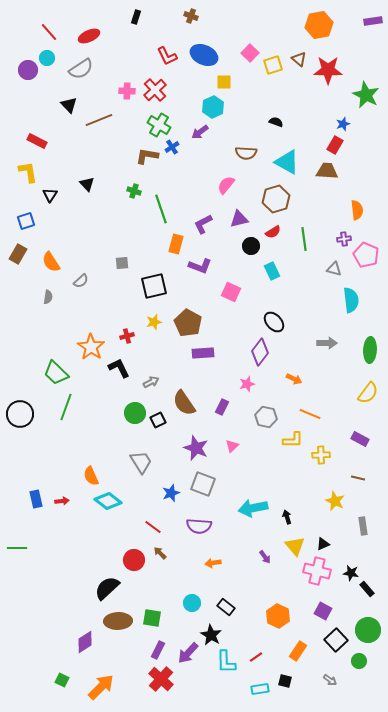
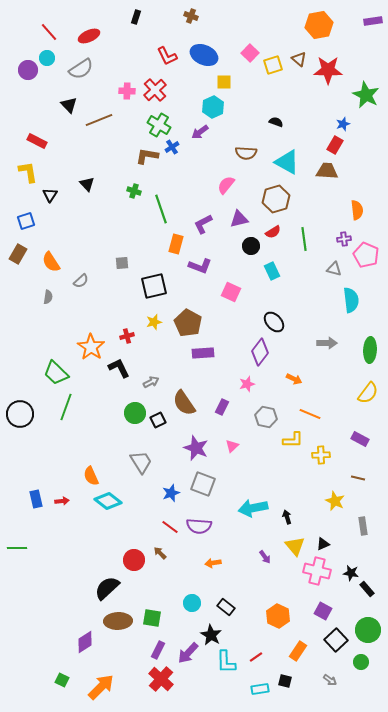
red line at (153, 527): moved 17 px right
green circle at (359, 661): moved 2 px right, 1 px down
